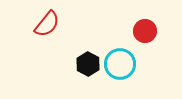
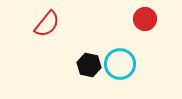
red circle: moved 12 px up
black hexagon: moved 1 px right, 1 px down; rotated 15 degrees counterclockwise
